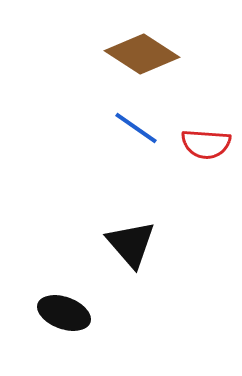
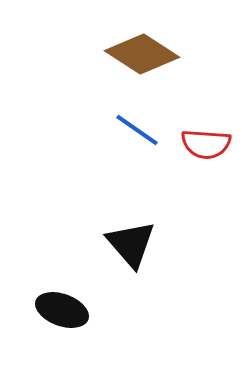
blue line: moved 1 px right, 2 px down
black ellipse: moved 2 px left, 3 px up
